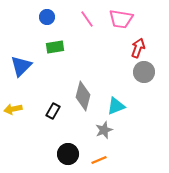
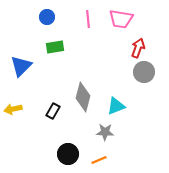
pink line: moved 1 px right; rotated 30 degrees clockwise
gray diamond: moved 1 px down
gray star: moved 1 px right, 2 px down; rotated 24 degrees clockwise
